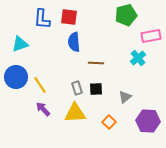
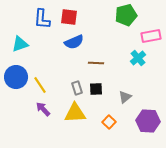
blue semicircle: rotated 108 degrees counterclockwise
